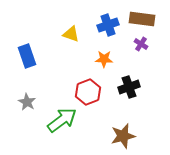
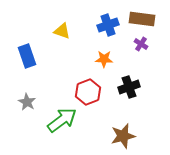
yellow triangle: moved 9 px left, 3 px up
